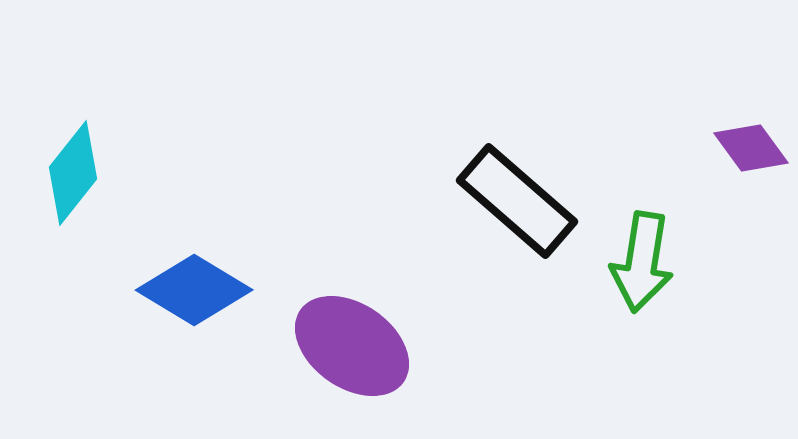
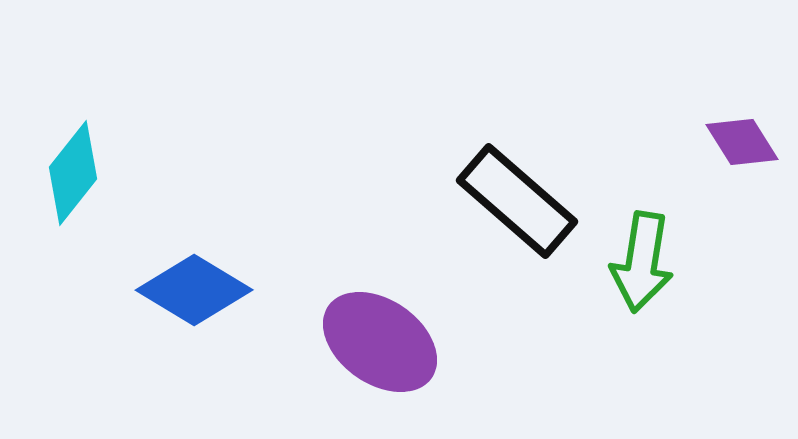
purple diamond: moved 9 px left, 6 px up; rotated 4 degrees clockwise
purple ellipse: moved 28 px right, 4 px up
